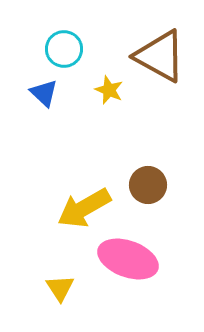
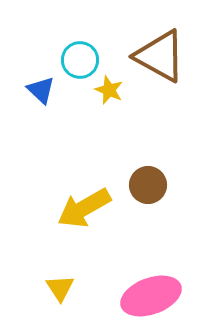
cyan circle: moved 16 px right, 11 px down
blue triangle: moved 3 px left, 3 px up
pink ellipse: moved 23 px right, 37 px down; rotated 40 degrees counterclockwise
